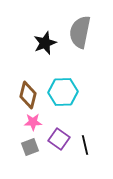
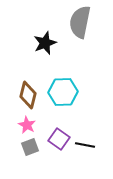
gray semicircle: moved 10 px up
pink star: moved 6 px left, 3 px down; rotated 30 degrees clockwise
black line: rotated 66 degrees counterclockwise
